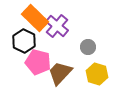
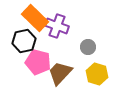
purple cross: rotated 20 degrees counterclockwise
black hexagon: rotated 20 degrees clockwise
